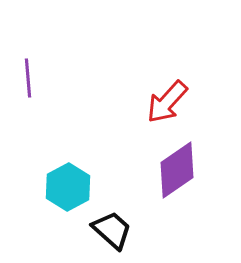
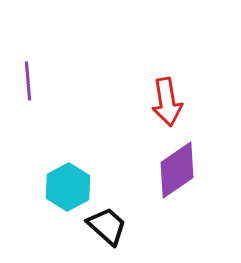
purple line: moved 3 px down
red arrow: rotated 51 degrees counterclockwise
black trapezoid: moved 5 px left, 4 px up
